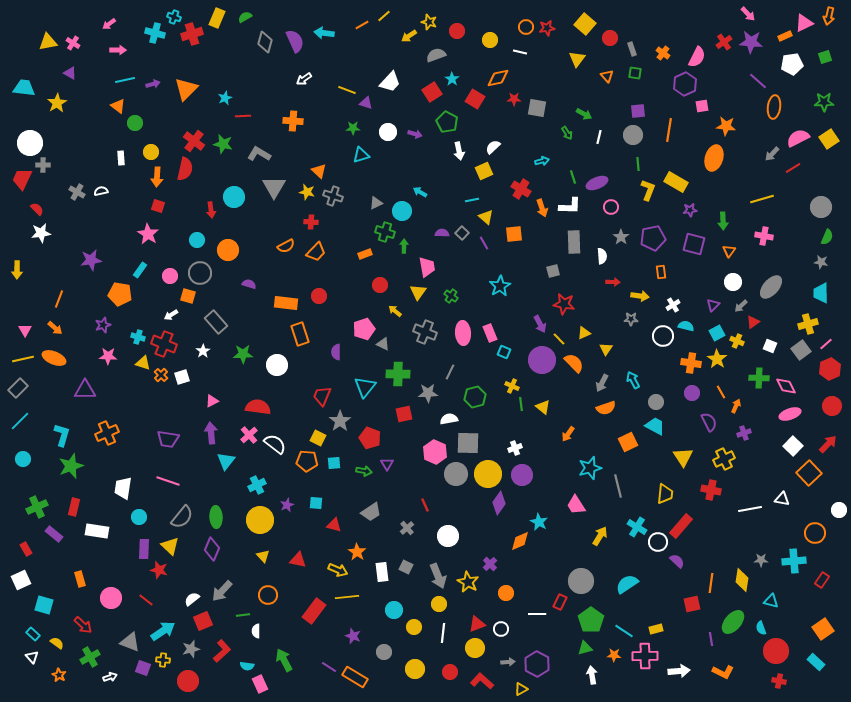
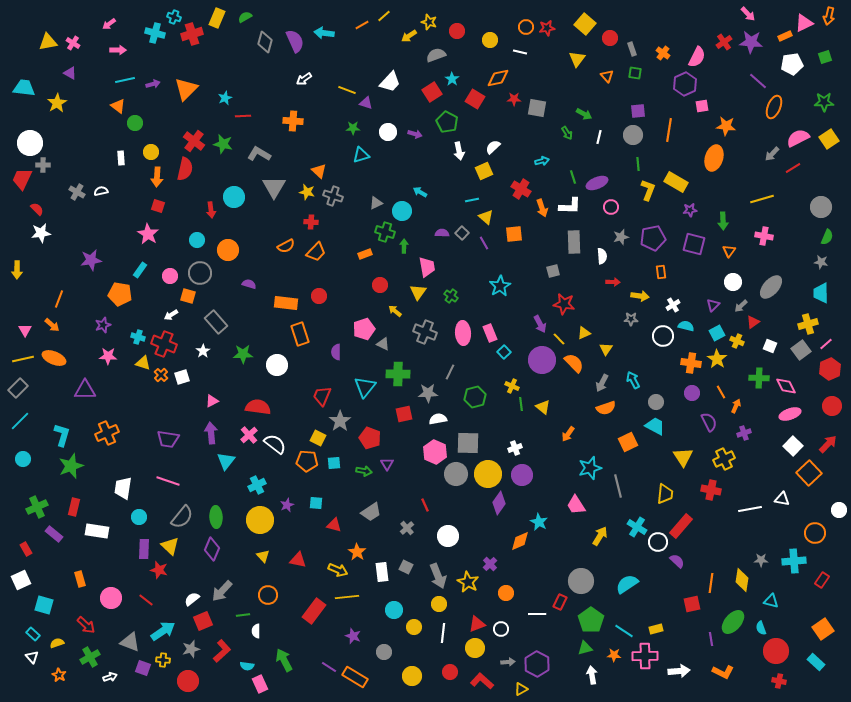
orange ellipse at (774, 107): rotated 15 degrees clockwise
gray star at (621, 237): rotated 21 degrees clockwise
orange arrow at (55, 328): moved 3 px left, 3 px up
cyan square at (504, 352): rotated 24 degrees clockwise
white semicircle at (449, 419): moved 11 px left
red arrow at (83, 625): moved 3 px right
yellow semicircle at (57, 643): rotated 56 degrees counterclockwise
yellow circle at (415, 669): moved 3 px left, 7 px down
